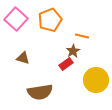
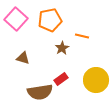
orange pentagon: rotated 10 degrees clockwise
brown star: moved 11 px left, 3 px up
red rectangle: moved 5 px left, 15 px down
